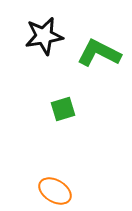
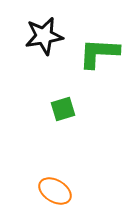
green L-shape: rotated 24 degrees counterclockwise
